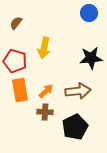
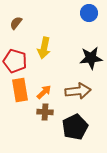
orange arrow: moved 2 px left, 1 px down
